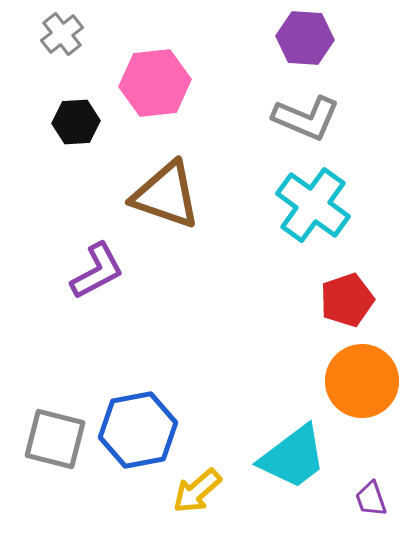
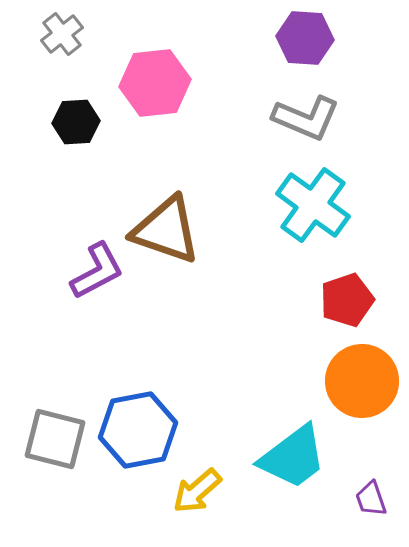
brown triangle: moved 35 px down
